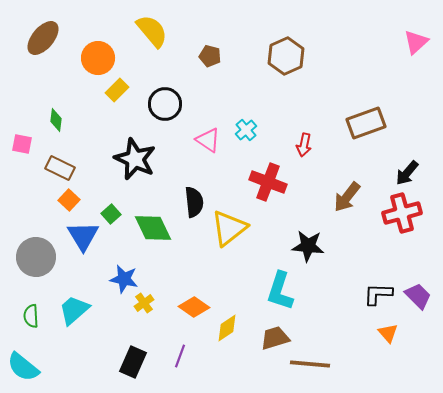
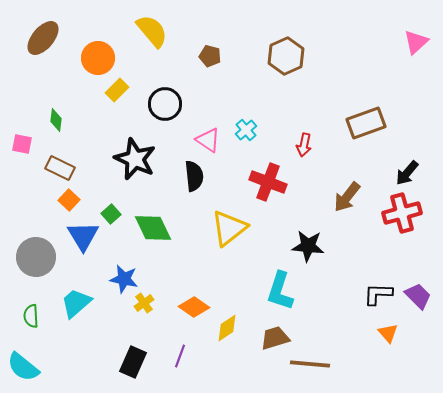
black semicircle at (194, 202): moved 26 px up
cyan trapezoid at (74, 310): moved 2 px right, 7 px up
